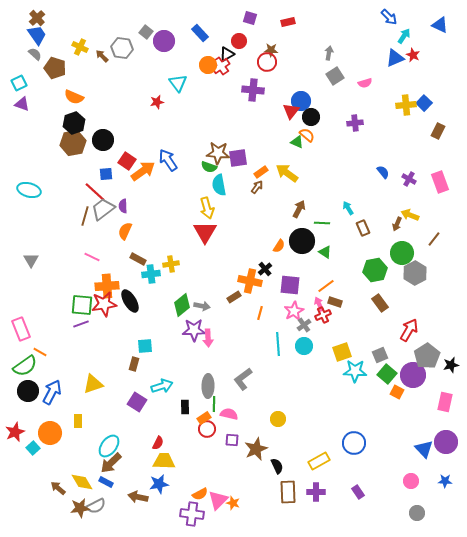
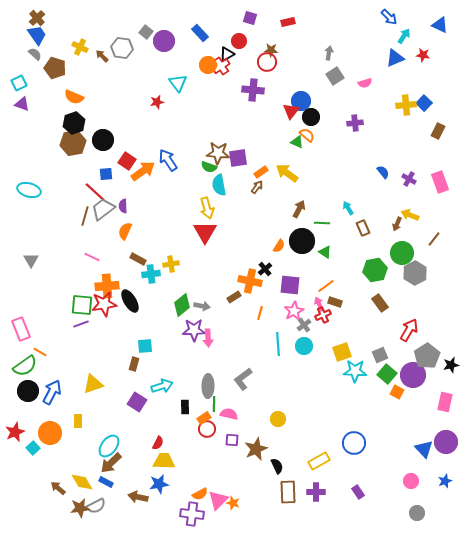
red star at (413, 55): moved 10 px right; rotated 16 degrees counterclockwise
blue star at (445, 481): rotated 24 degrees counterclockwise
